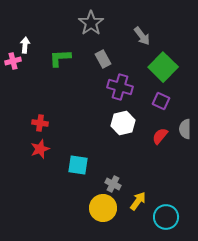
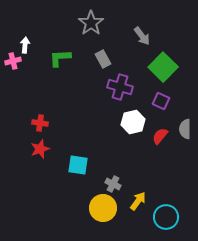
white hexagon: moved 10 px right, 1 px up
